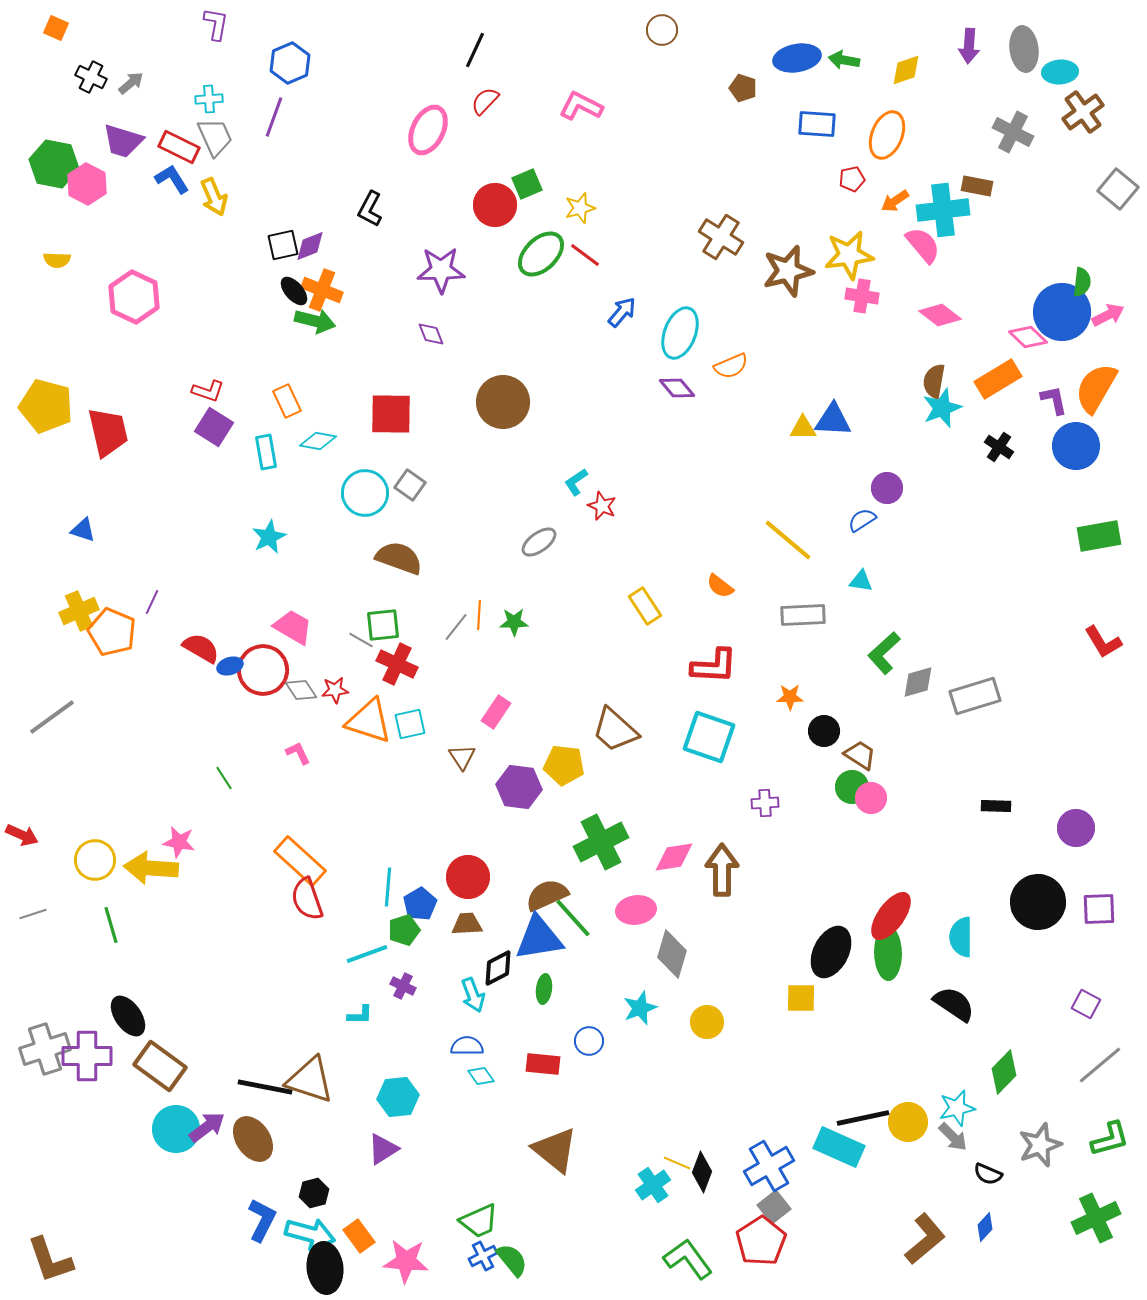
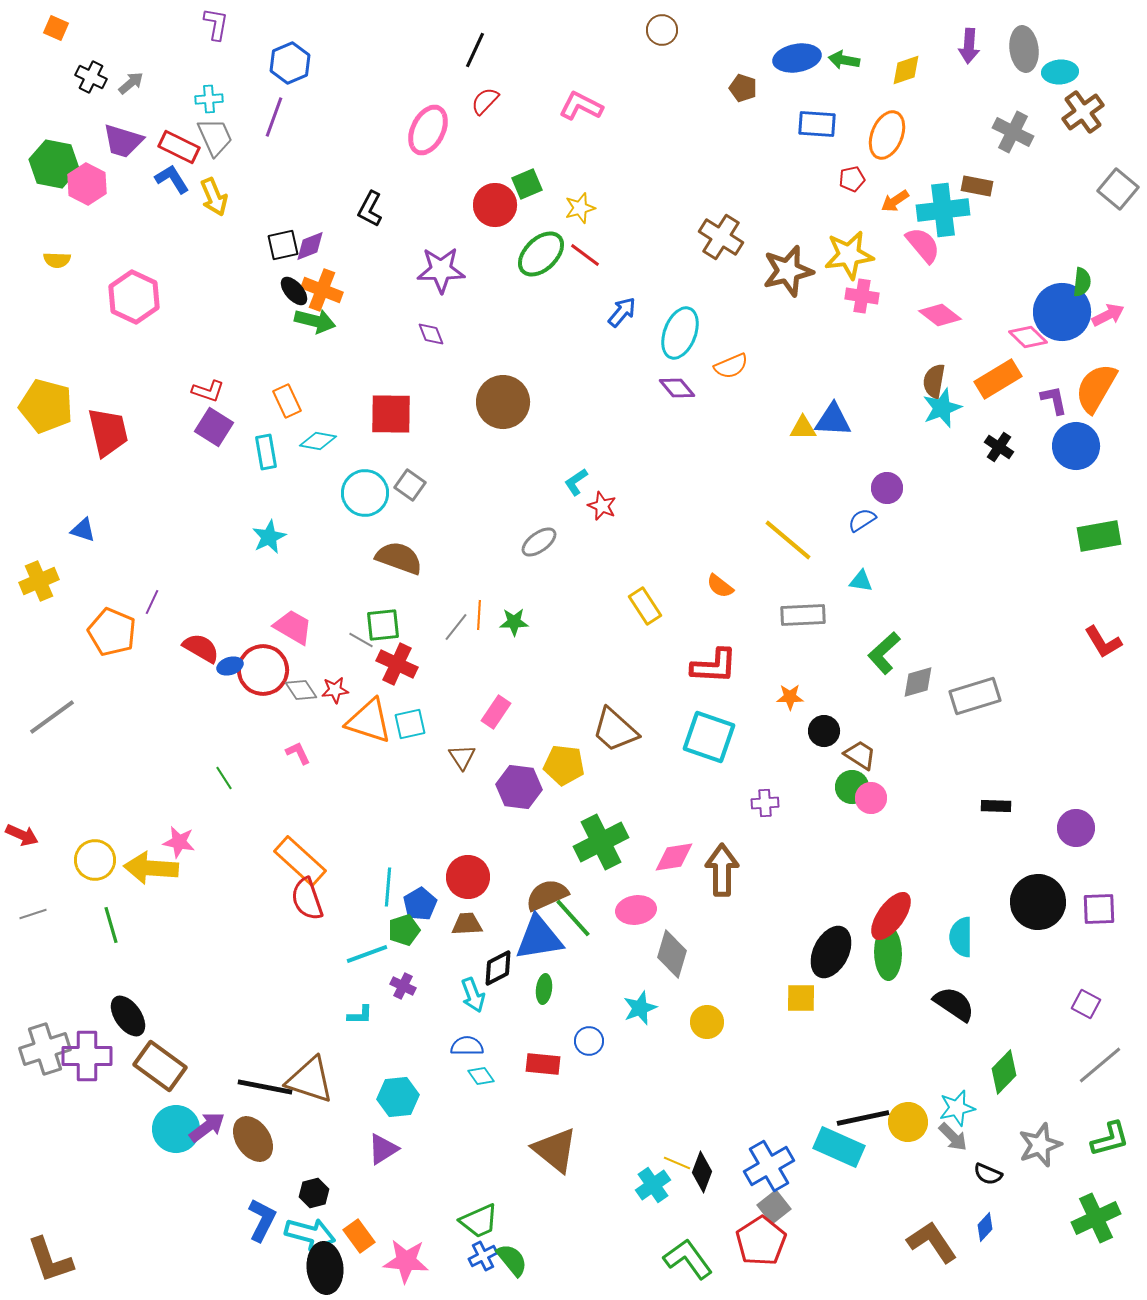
yellow cross at (79, 611): moved 40 px left, 30 px up
brown L-shape at (925, 1239): moved 7 px right, 3 px down; rotated 84 degrees counterclockwise
